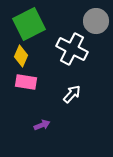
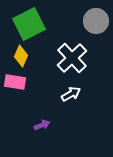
white cross: moved 9 px down; rotated 20 degrees clockwise
pink rectangle: moved 11 px left
white arrow: moved 1 px left; rotated 18 degrees clockwise
